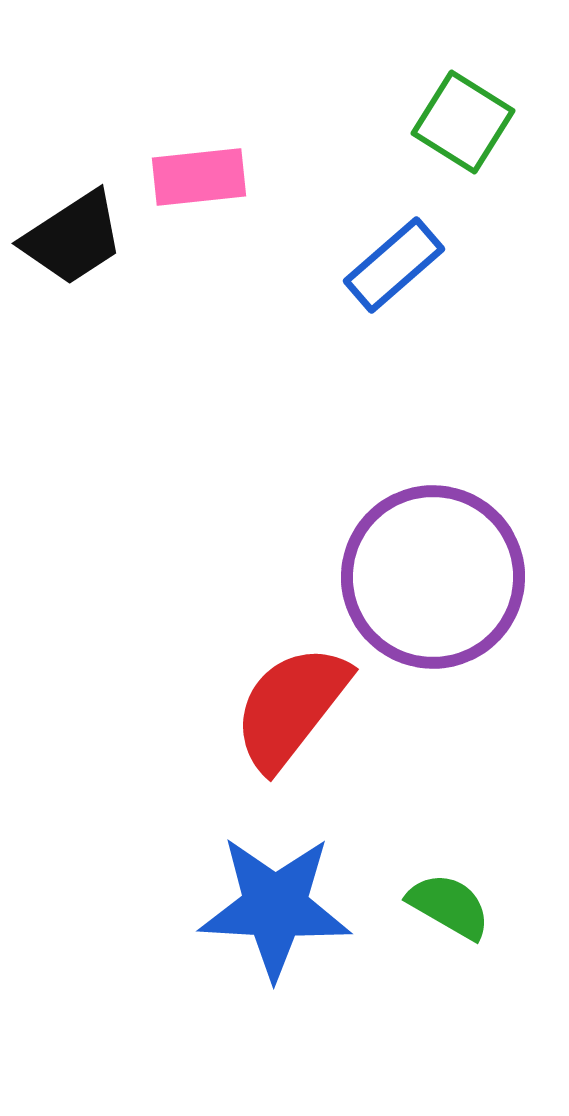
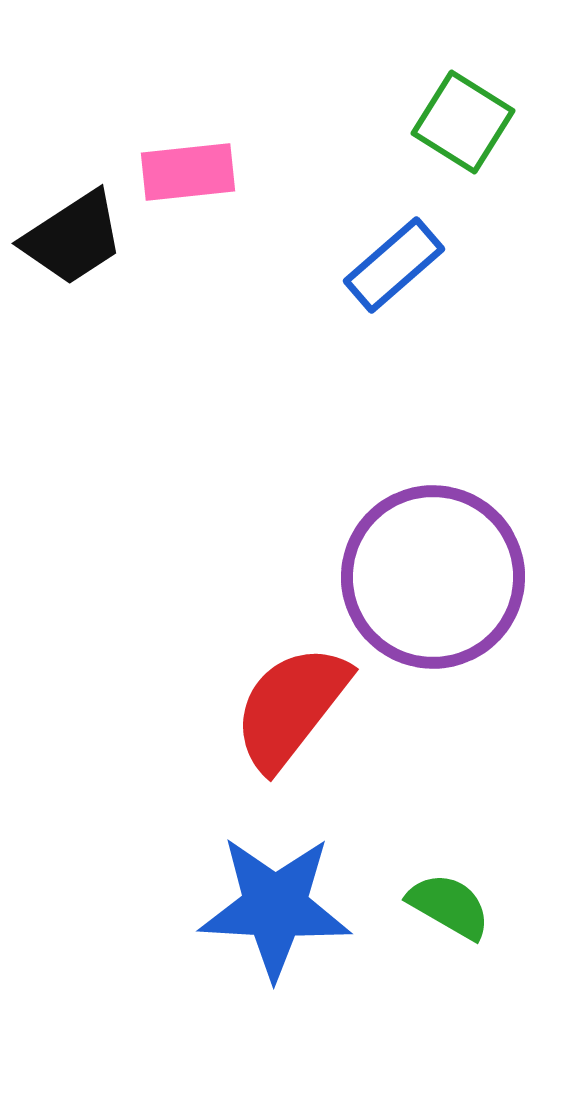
pink rectangle: moved 11 px left, 5 px up
